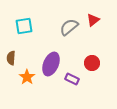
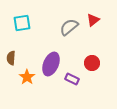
cyan square: moved 2 px left, 3 px up
